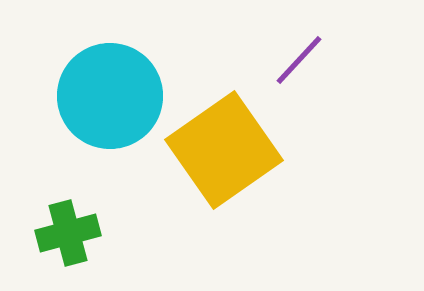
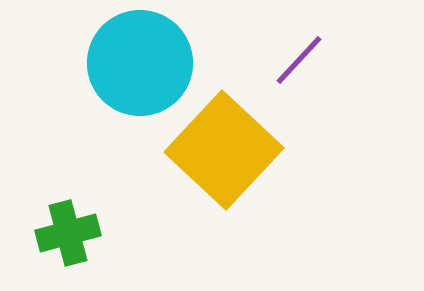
cyan circle: moved 30 px right, 33 px up
yellow square: rotated 12 degrees counterclockwise
